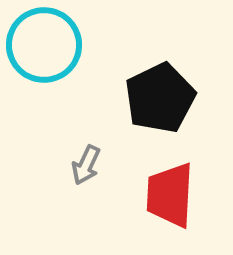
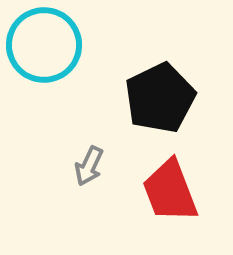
gray arrow: moved 3 px right, 1 px down
red trapezoid: moved 4 px up; rotated 24 degrees counterclockwise
